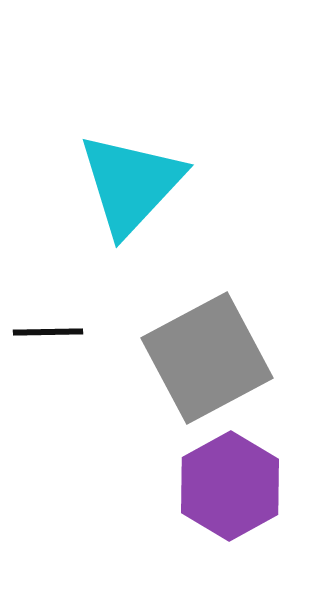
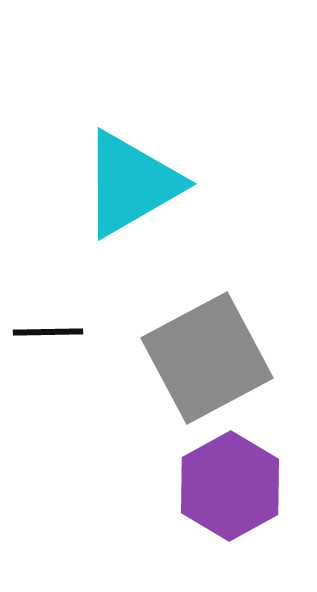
cyan triangle: rotated 17 degrees clockwise
